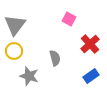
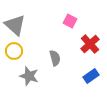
pink square: moved 1 px right, 2 px down
gray triangle: rotated 25 degrees counterclockwise
